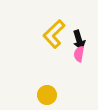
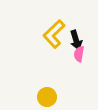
black arrow: moved 3 px left
yellow circle: moved 2 px down
